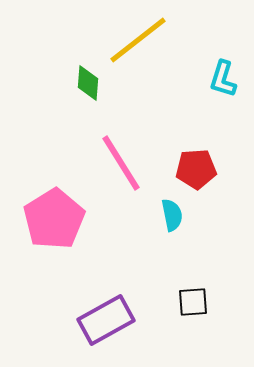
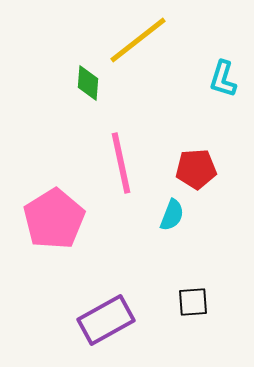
pink line: rotated 20 degrees clockwise
cyan semicircle: rotated 32 degrees clockwise
